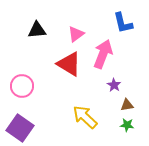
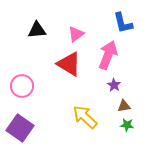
pink arrow: moved 5 px right, 1 px down
brown triangle: moved 3 px left, 1 px down
